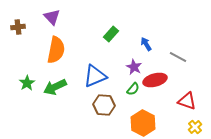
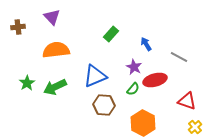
orange semicircle: rotated 108 degrees counterclockwise
gray line: moved 1 px right
